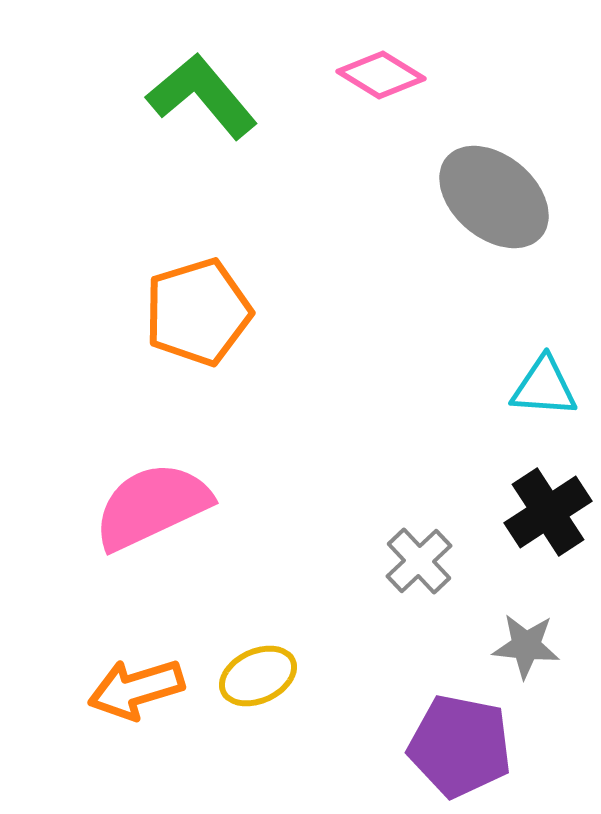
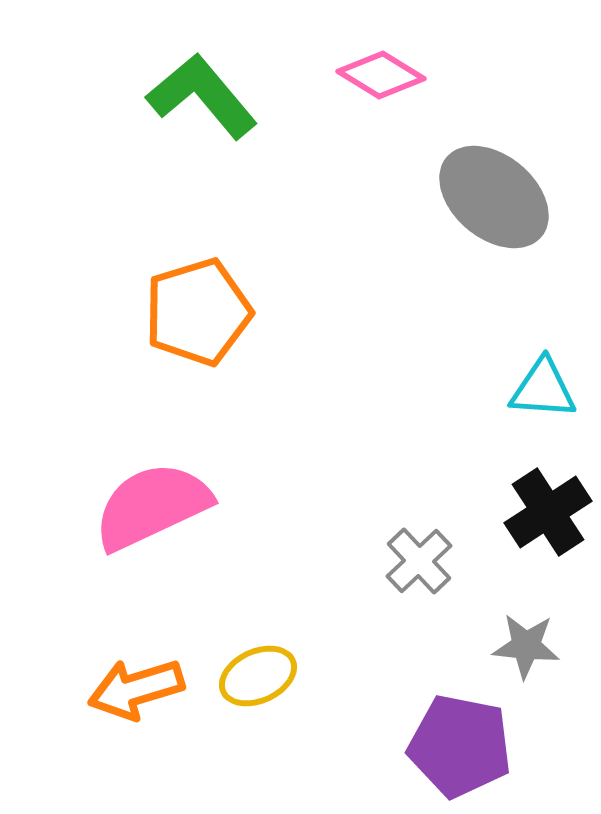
cyan triangle: moved 1 px left, 2 px down
